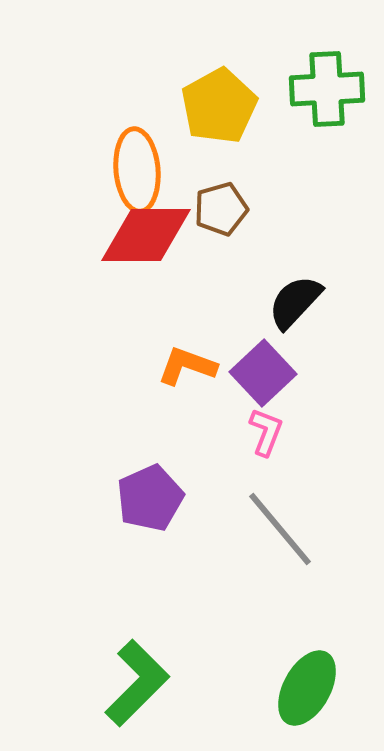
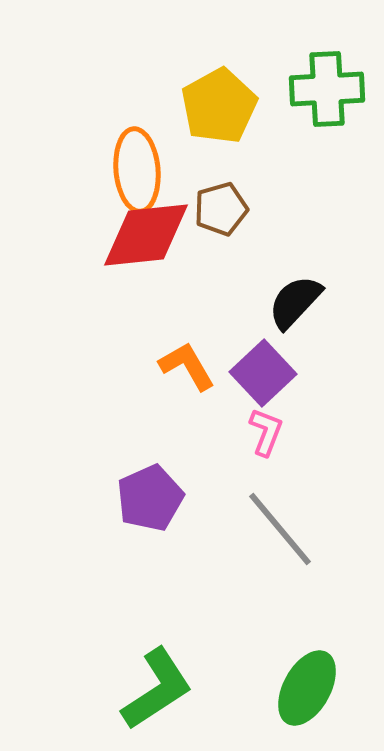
red diamond: rotated 6 degrees counterclockwise
orange L-shape: rotated 40 degrees clockwise
green L-shape: moved 20 px right, 6 px down; rotated 12 degrees clockwise
